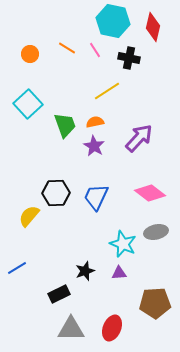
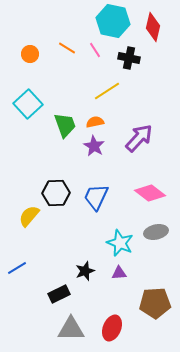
cyan star: moved 3 px left, 1 px up
